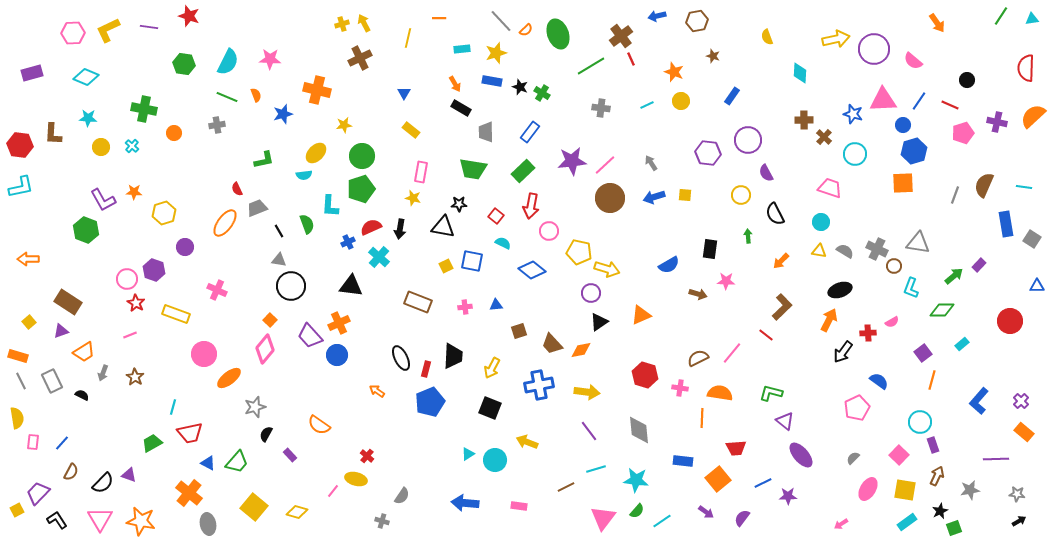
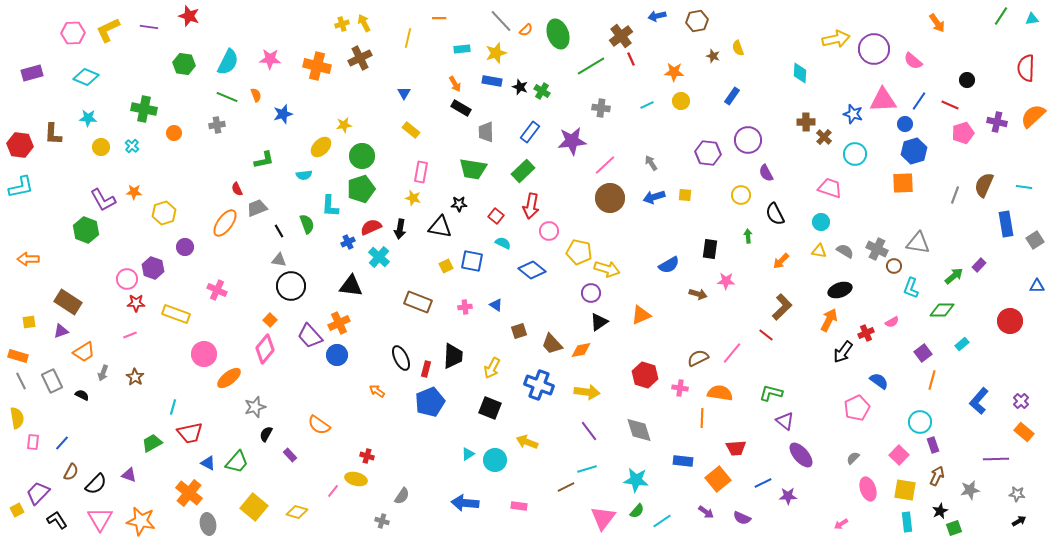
yellow semicircle at (767, 37): moved 29 px left, 11 px down
orange star at (674, 72): rotated 18 degrees counterclockwise
orange cross at (317, 90): moved 24 px up
green cross at (542, 93): moved 2 px up
brown cross at (804, 120): moved 2 px right, 2 px down
blue circle at (903, 125): moved 2 px right, 1 px up
yellow ellipse at (316, 153): moved 5 px right, 6 px up
purple star at (572, 161): moved 20 px up
black triangle at (443, 227): moved 3 px left
gray square at (1032, 239): moved 3 px right, 1 px down; rotated 24 degrees clockwise
purple hexagon at (154, 270): moved 1 px left, 2 px up
red star at (136, 303): rotated 30 degrees counterclockwise
blue triangle at (496, 305): rotated 40 degrees clockwise
yellow square at (29, 322): rotated 32 degrees clockwise
red cross at (868, 333): moved 2 px left; rotated 21 degrees counterclockwise
blue cross at (539, 385): rotated 32 degrees clockwise
gray diamond at (639, 430): rotated 12 degrees counterclockwise
red cross at (367, 456): rotated 24 degrees counterclockwise
cyan line at (596, 469): moved 9 px left
black semicircle at (103, 483): moved 7 px left, 1 px down
pink ellipse at (868, 489): rotated 50 degrees counterclockwise
purple semicircle at (742, 518): rotated 102 degrees counterclockwise
cyan rectangle at (907, 522): rotated 60 degrees counterclockwise
